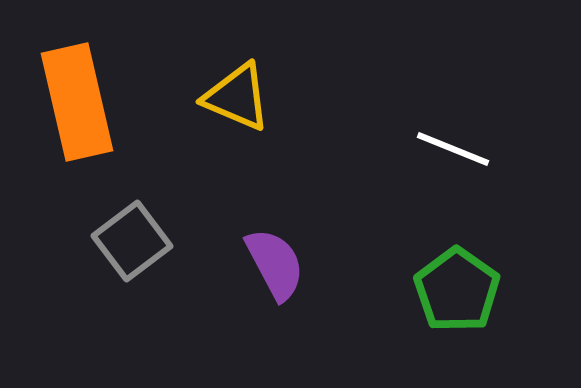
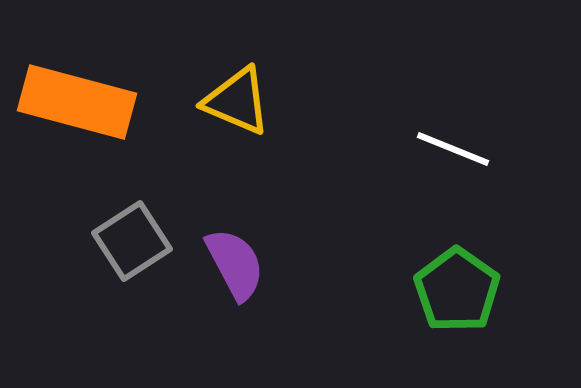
yellow triangle: moved 4 px down
orange rectangle: rotated 62 degrees counterclockwise
gray square: rotated 4 degrees clockwise
purple semicircle: moved 40 px left
